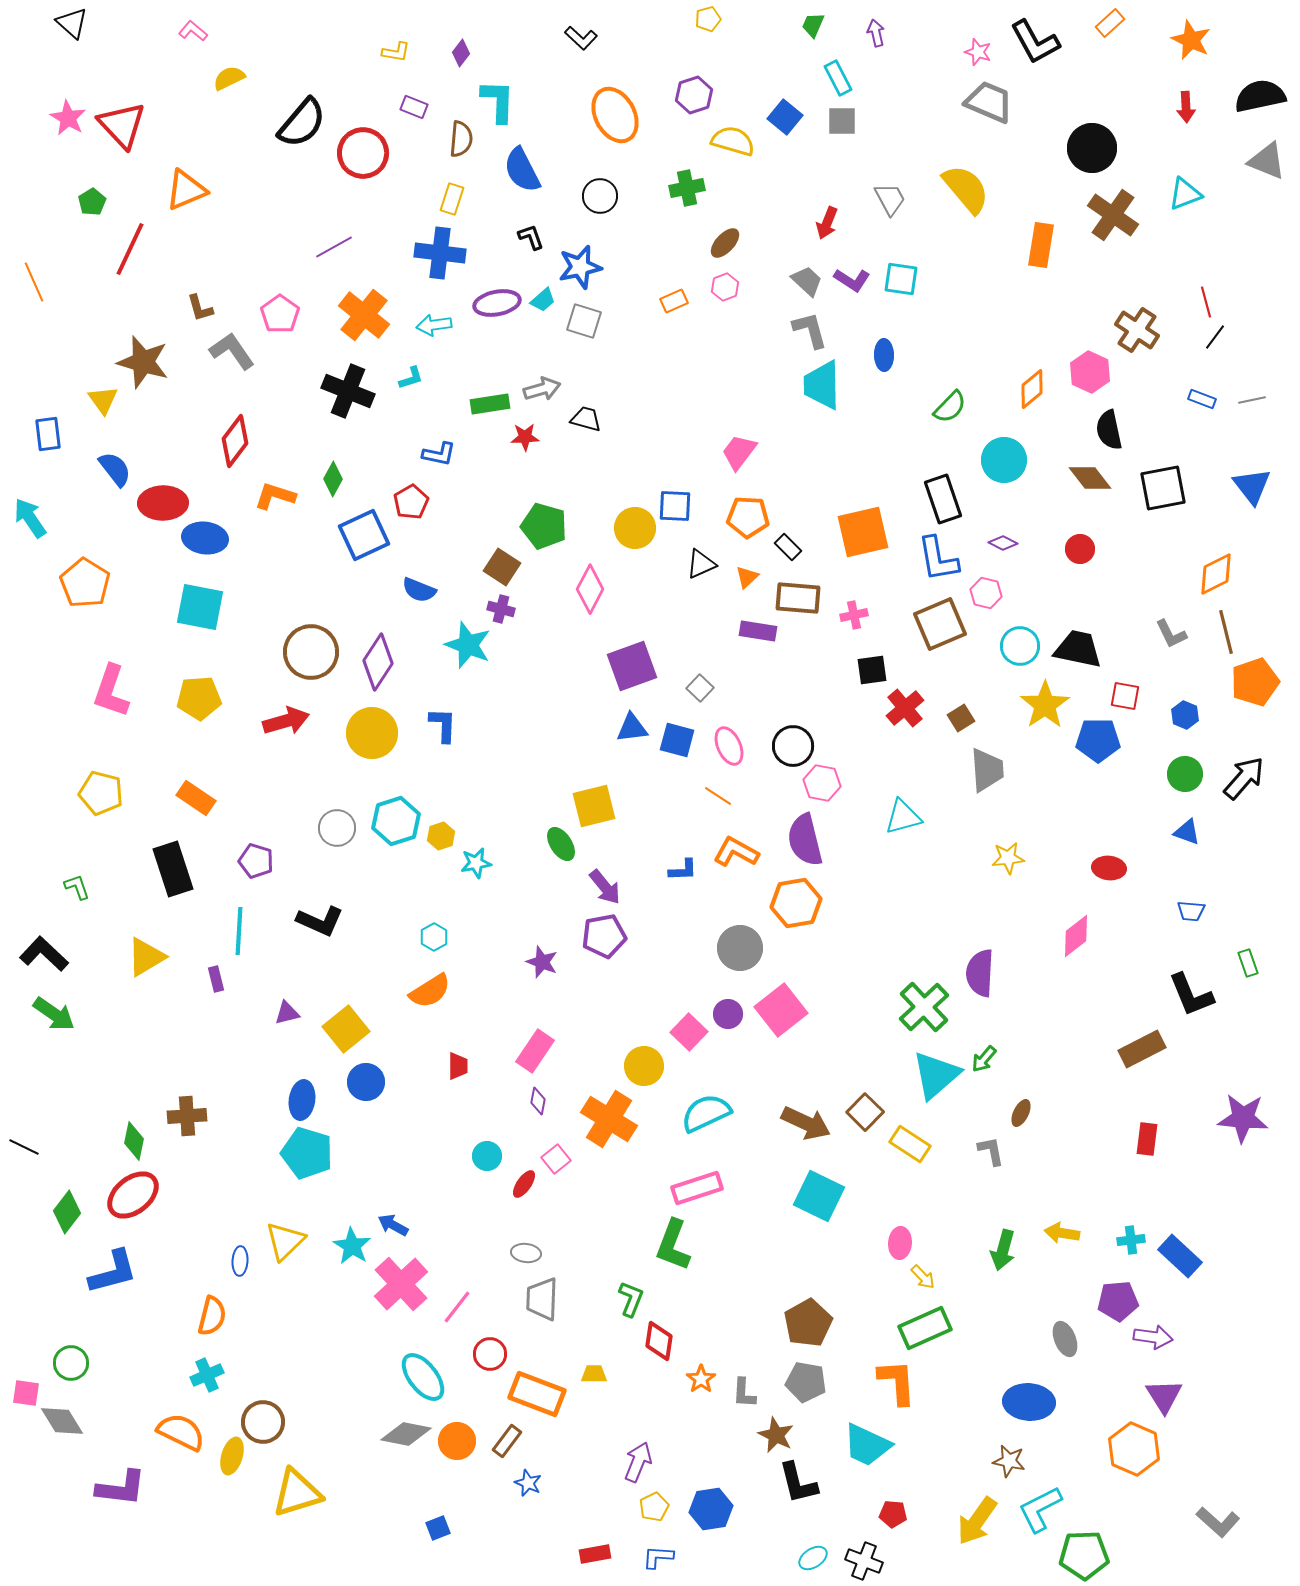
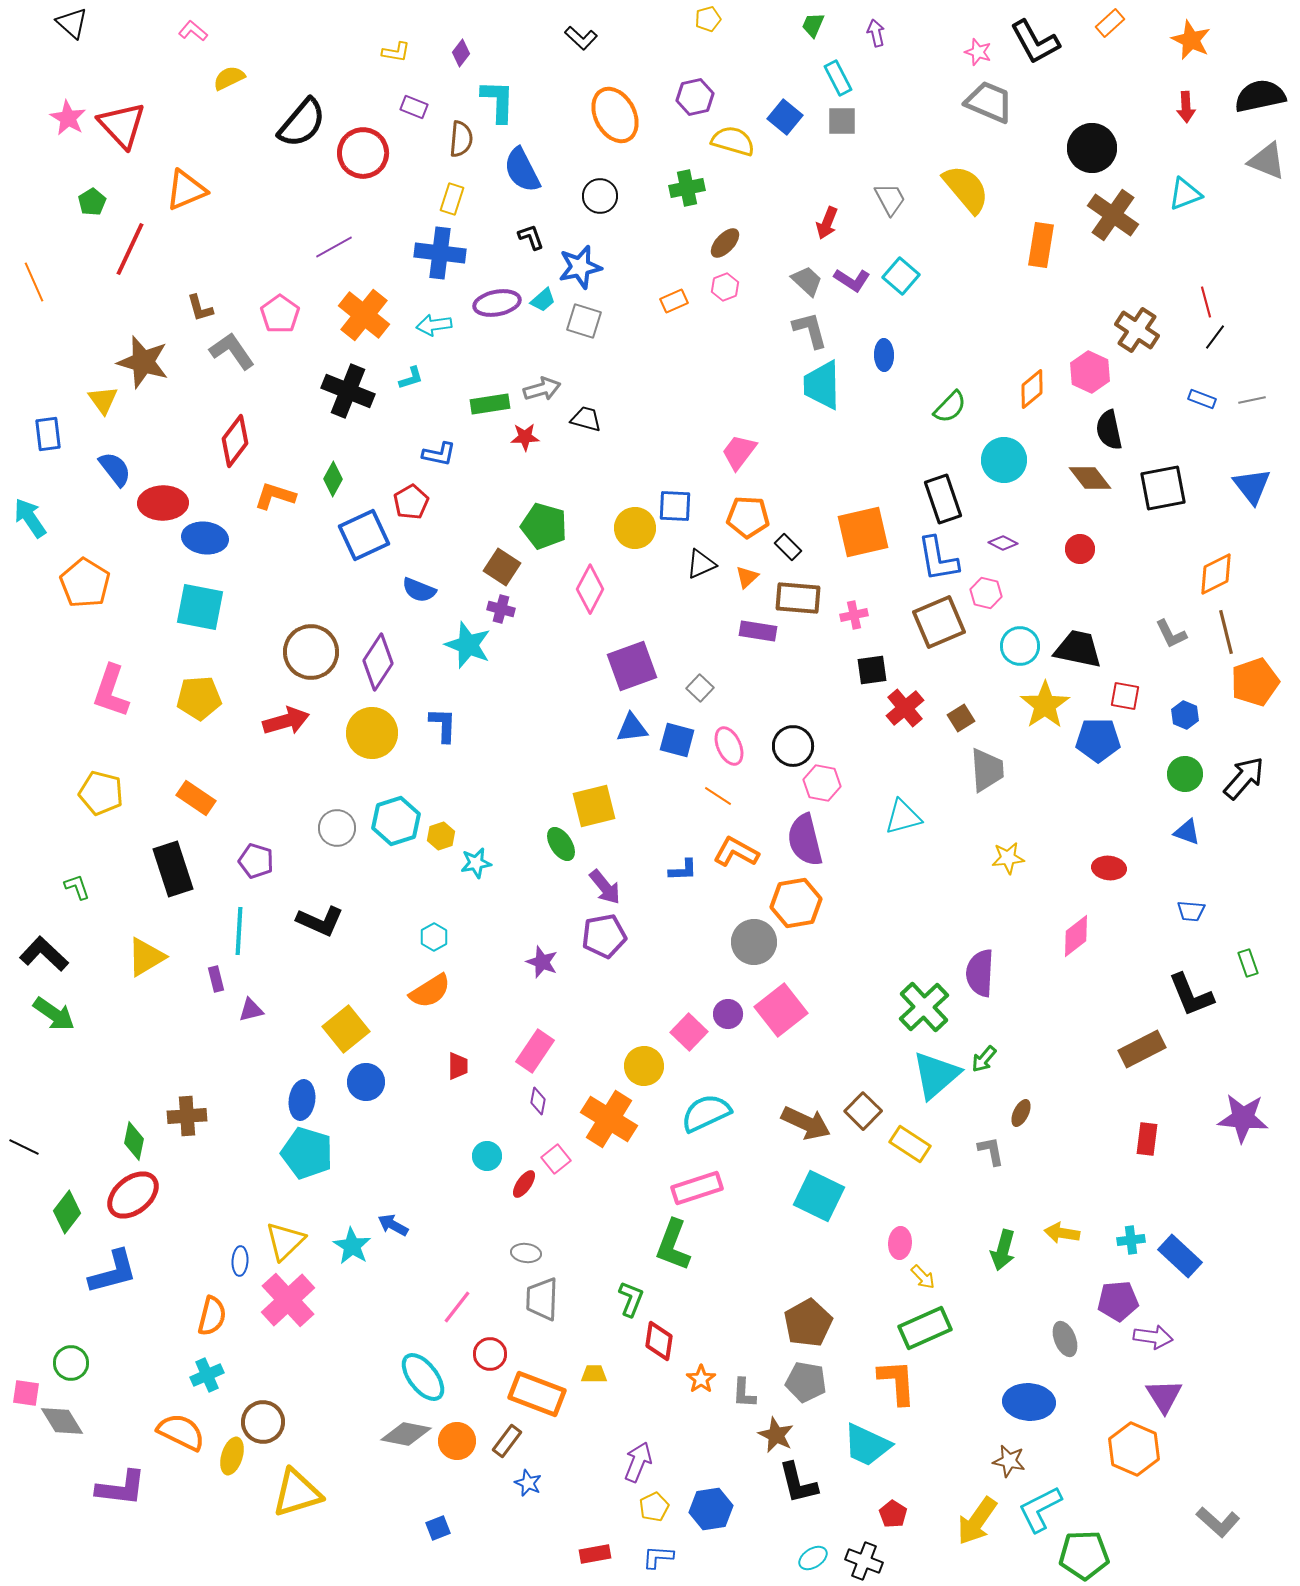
purple hexagon at (694, 95): moved 1 px right, 2 px down; rotated 6 degrees clockwise
cyan square at (901, 279): moved 3 px up; rotated 33 degrees clockwise
brown square at (940, 624): moved 1 px left, 2 px up
gray circle at (740, 948): moved 14 px right, 6 px up
purple triangle at (287, 1013): moved 36 px left, 3 px up
brown square at (865, 1112): moved 2 px left, 1 px up
pink cross at (401, 1284): moved 113 px left, 16 px down
red pentagon at (893, 1514): rotated 28 degrees clockwise
